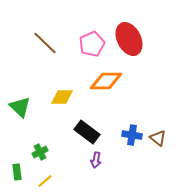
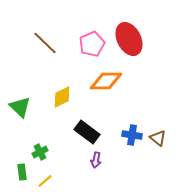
yellow diamond: rotated 25 degrees counterclockwise
green rectangle: moved 5 px right
